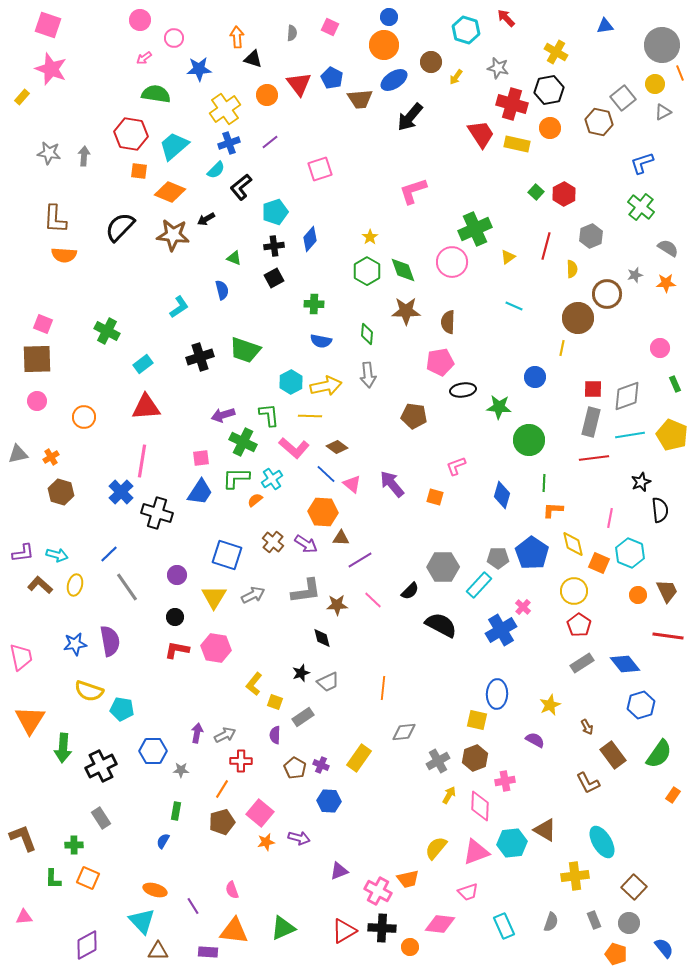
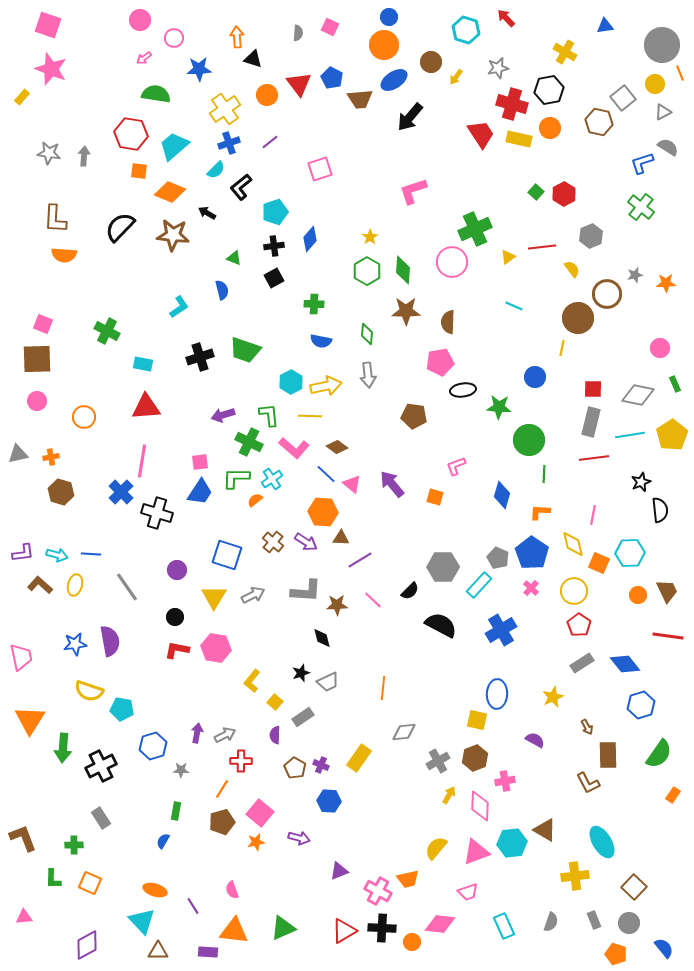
gray semicircle at (292, 33): moved 6 px right
yellow cross at (556, 52): moved 9 px right
gray star at (498, 68): rotated 25 degrees counterclockwise
yellow rectangle at (517, 144): moved 2 px right, 5 px up
black arrow at (206, 219): moved 1 px right, 6 px up; rotated 60 degrees clockwise
red line at (546, 246): moved 4 px left, 1 px down; rotated 68 degrees clockwise
gray semicircle at (668, 248): moved 101 px up
yellow semicircle at (572, 269): rotated 36 degrees counterclockwise
green diamond at (403, 270): rotated 24 degrees clockwise
cyan rectangle at (143, 364): rotated 48 degrees clockwise
gray diamond at (627, 396): moved 11 px right, 1 px up; rotated 32 degrees clockwise
yellow pentagon at (672, 435): rotated 16 degrees clockwise
green cross at (243, 442): moved 6 px right
orange cross at (51, 457): rotated 21 degrees clockwise
pink square at (201, 458): moved 1 px left, 4 px down
green line at (544, 483): moved 9 px up
orange L-shape at (553, 510): moved 13 px left, 2 px down
pink line at (610, 518): moved 17 px left, 3 px up
purple arrow at (306, 544): moved 2 px up
cyan hexagon at (630, 553): rotated 24 degrees counterclockwise
blue line at (109, 554): moved 18 px left; rotated 48 degrees clockwise
gray pentagon at (498, 558): rotated 25 degrees clockwise
purple circle at (177, 575): moved 5 px up
gray L-shape at (306, 591): rotated 12 degrees clockwise
pink cross at (523, 607): moved 8 px right, 19 px up
yellow L-shape at (254, 684): moved 2 px left, 3 px up
yellow square at (275, 702): rotated 21 degrees clockwise
yellow star at (550, 705): moved 3 px right, 8 px up
blue hexagon at (153, 751): moved 5 px up; rotated 16 degrees counterclockwise
brown rectangle at (613, 755): moved 5 px left; rotated 36 degrees clockwise
orange star at (266, 842): moved 10 px left
orange square at (88, 878): moved 2 px right, 5 px down
orange circle at (410, 947): moved 2 px right, 5 px up
